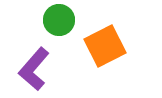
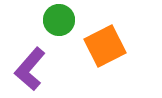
purple L-shape: moved 4 px left
